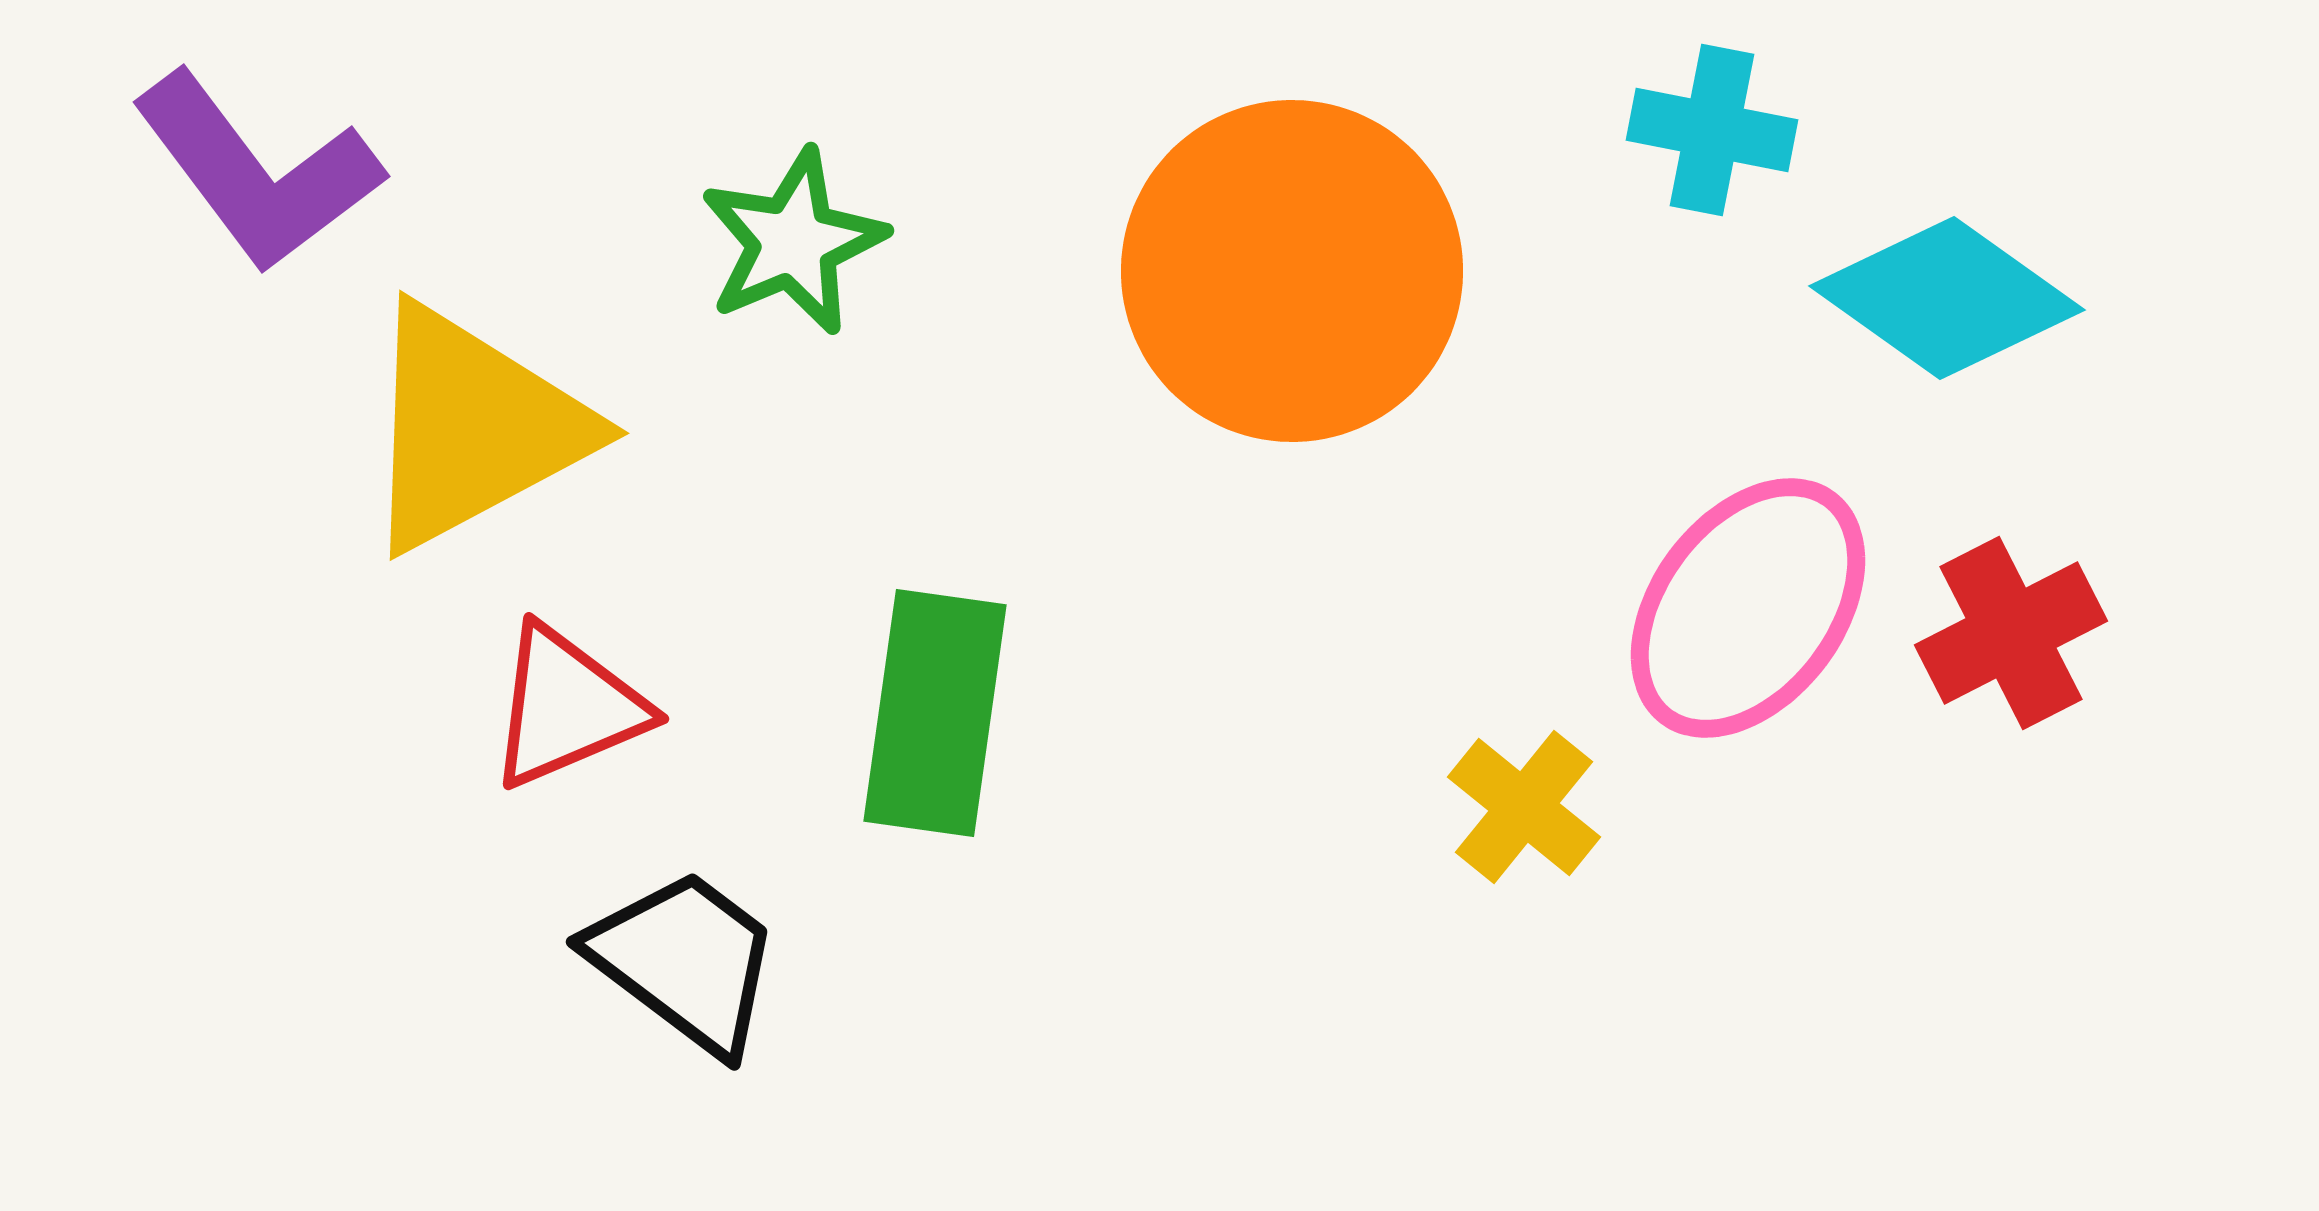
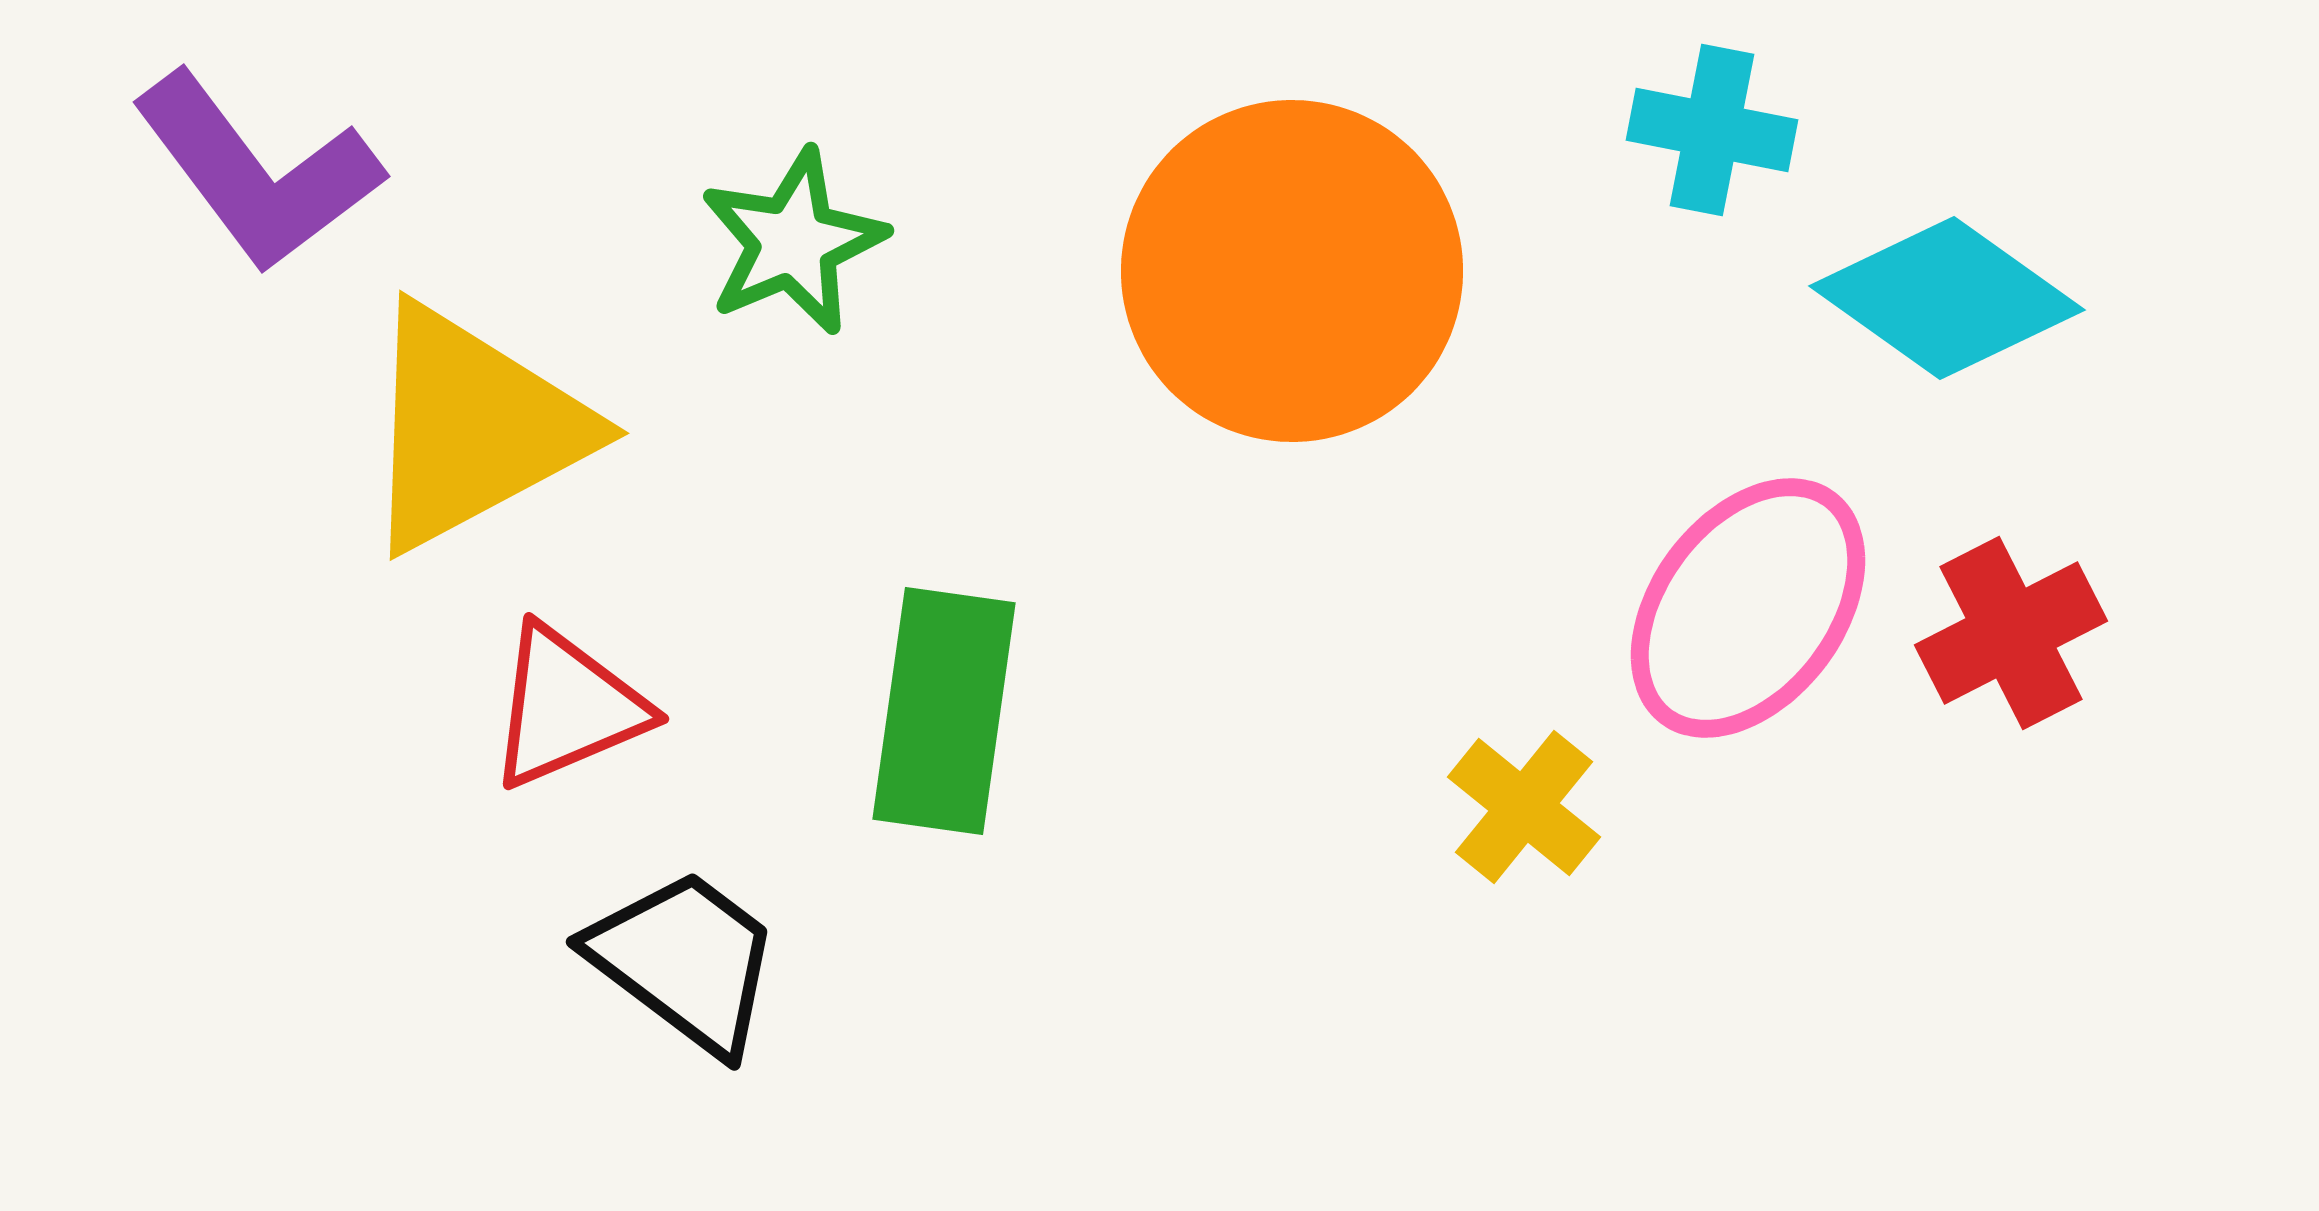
green rectangle: moved 9 px right, 2 px up
